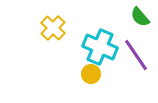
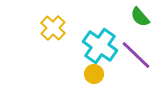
cyan cross: moved 1 px up; rotated 12 degrees clockwise
purple line: rotated 12 degrees counterclockwise
yellow circle: moved 3 px right
